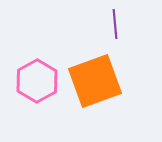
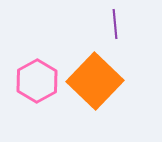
orange square: rotated 26 degrees counterclockwise
